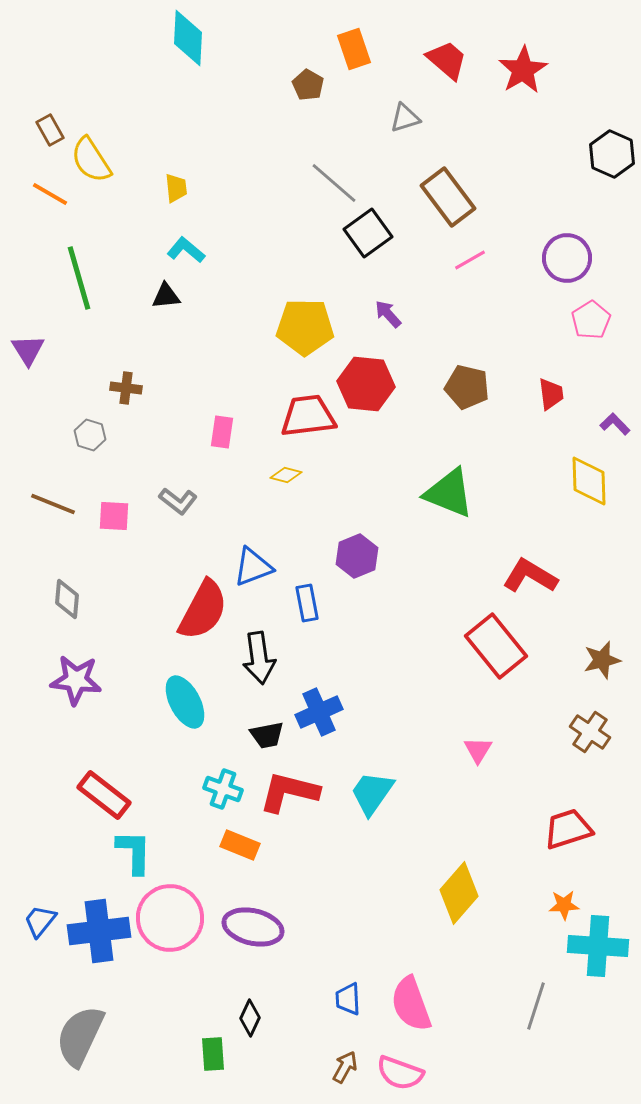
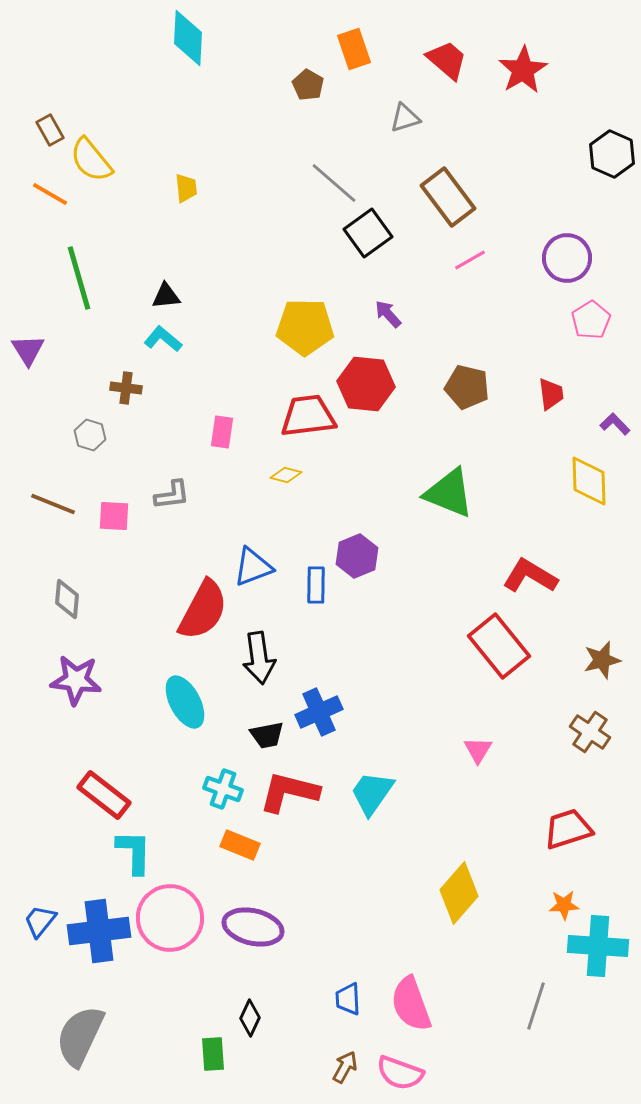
yellow semicircle at (91, 160): rotated 6 degrees counterclockwise
yellow trapezoid at (176, 188): moved 10 px right
cyan L-shape at (186, 250): moved 23 px left, 89 px down
gray L-shape at (178, 501): moved 6 px left, 6 px up; rotated 45 degrees counterclockwise
blue rectangle at (307, 603): moved 9 px right, 18 px up; rotated 12 degrees clockwise
red rectangle at (496, 646): moved 3 px right
